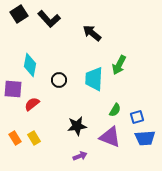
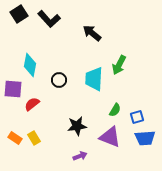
orange rectangle: rotated 24 degrees counterclockwise
